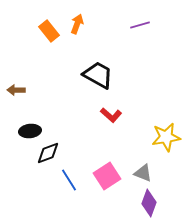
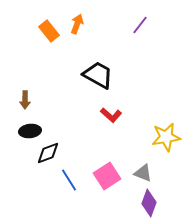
purple line: rotated 36 degrees counterclockwise
brown arrow: moved 9 px right, 10 px down; rotated 90 degrees counterclockwise
